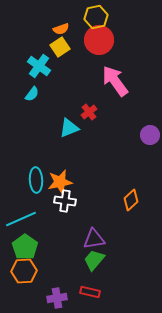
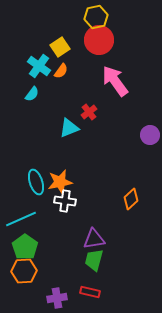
orange semicircle: moved 42 px down; rotated 35 degrees counterclockwise
cyan ellipse: moved 2 px down; rotated 15 degrees counterclockwise
orange diamond: moved 1 px up
green trapezoid: rotated 25 degrees counterclockwise
